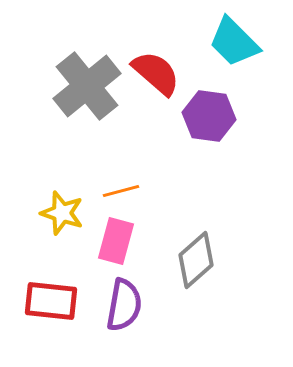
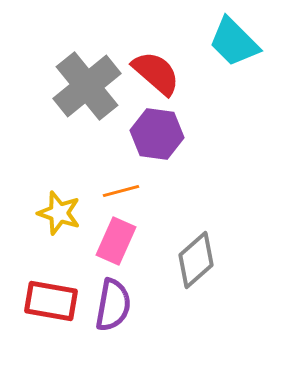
purple hexagon: moved 52 px left, 18 px down
yellow star: moved 3 px left
pink rectangle: rotated 9 degrees clockwise
red rectangle: rotated 4 degrees clockwise
purple semicircle: moved 11 px left
